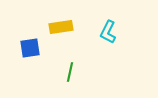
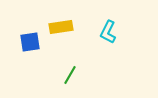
blue square: moved 6 px up
green line: moved 3 px down; rotated 18 degrees clockwise
